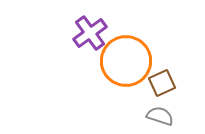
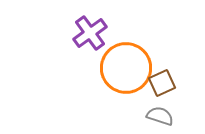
orange circle: moved 7 px down
